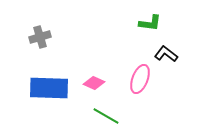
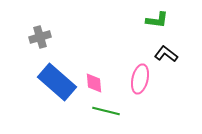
green L-shape: moved 7 px right, 3 px up
pink ellipse: rotated 8 degrees counterclockwise
pink diamond: rotated 60 degrees clockwise
blue rectangle: moved 8 px right, 6 px up; rotated 39 degrees clockwise
green line: moved 5 px up; rotated 16 degrees counterclockwise
